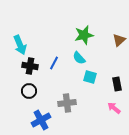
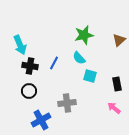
cyan square: moved 1 px up
